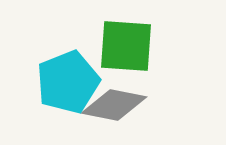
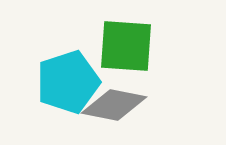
cyan pentagon: rotated 4 degrees clockwise
